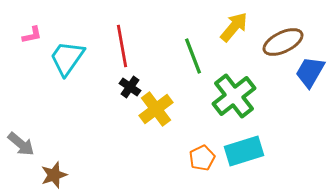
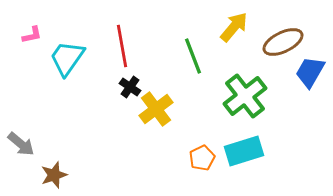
green cross: moved 11 px right
